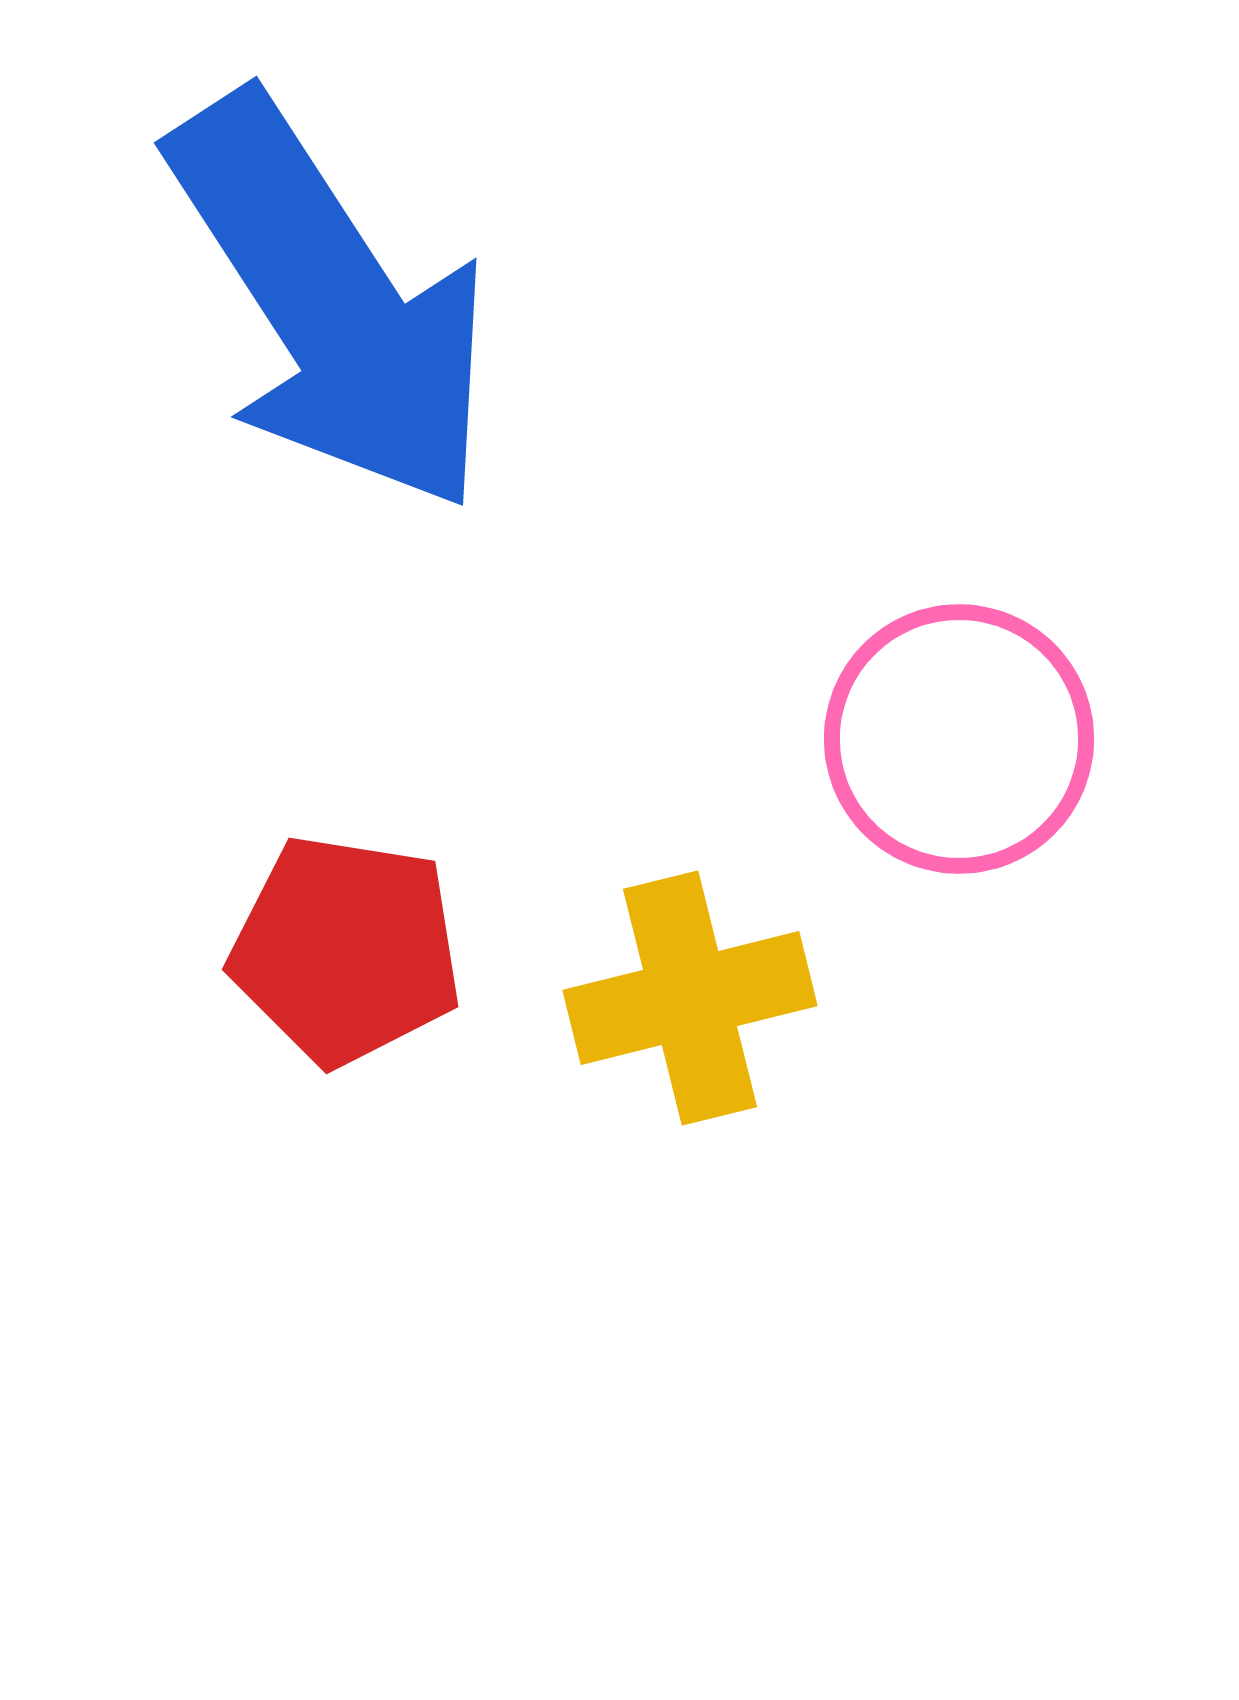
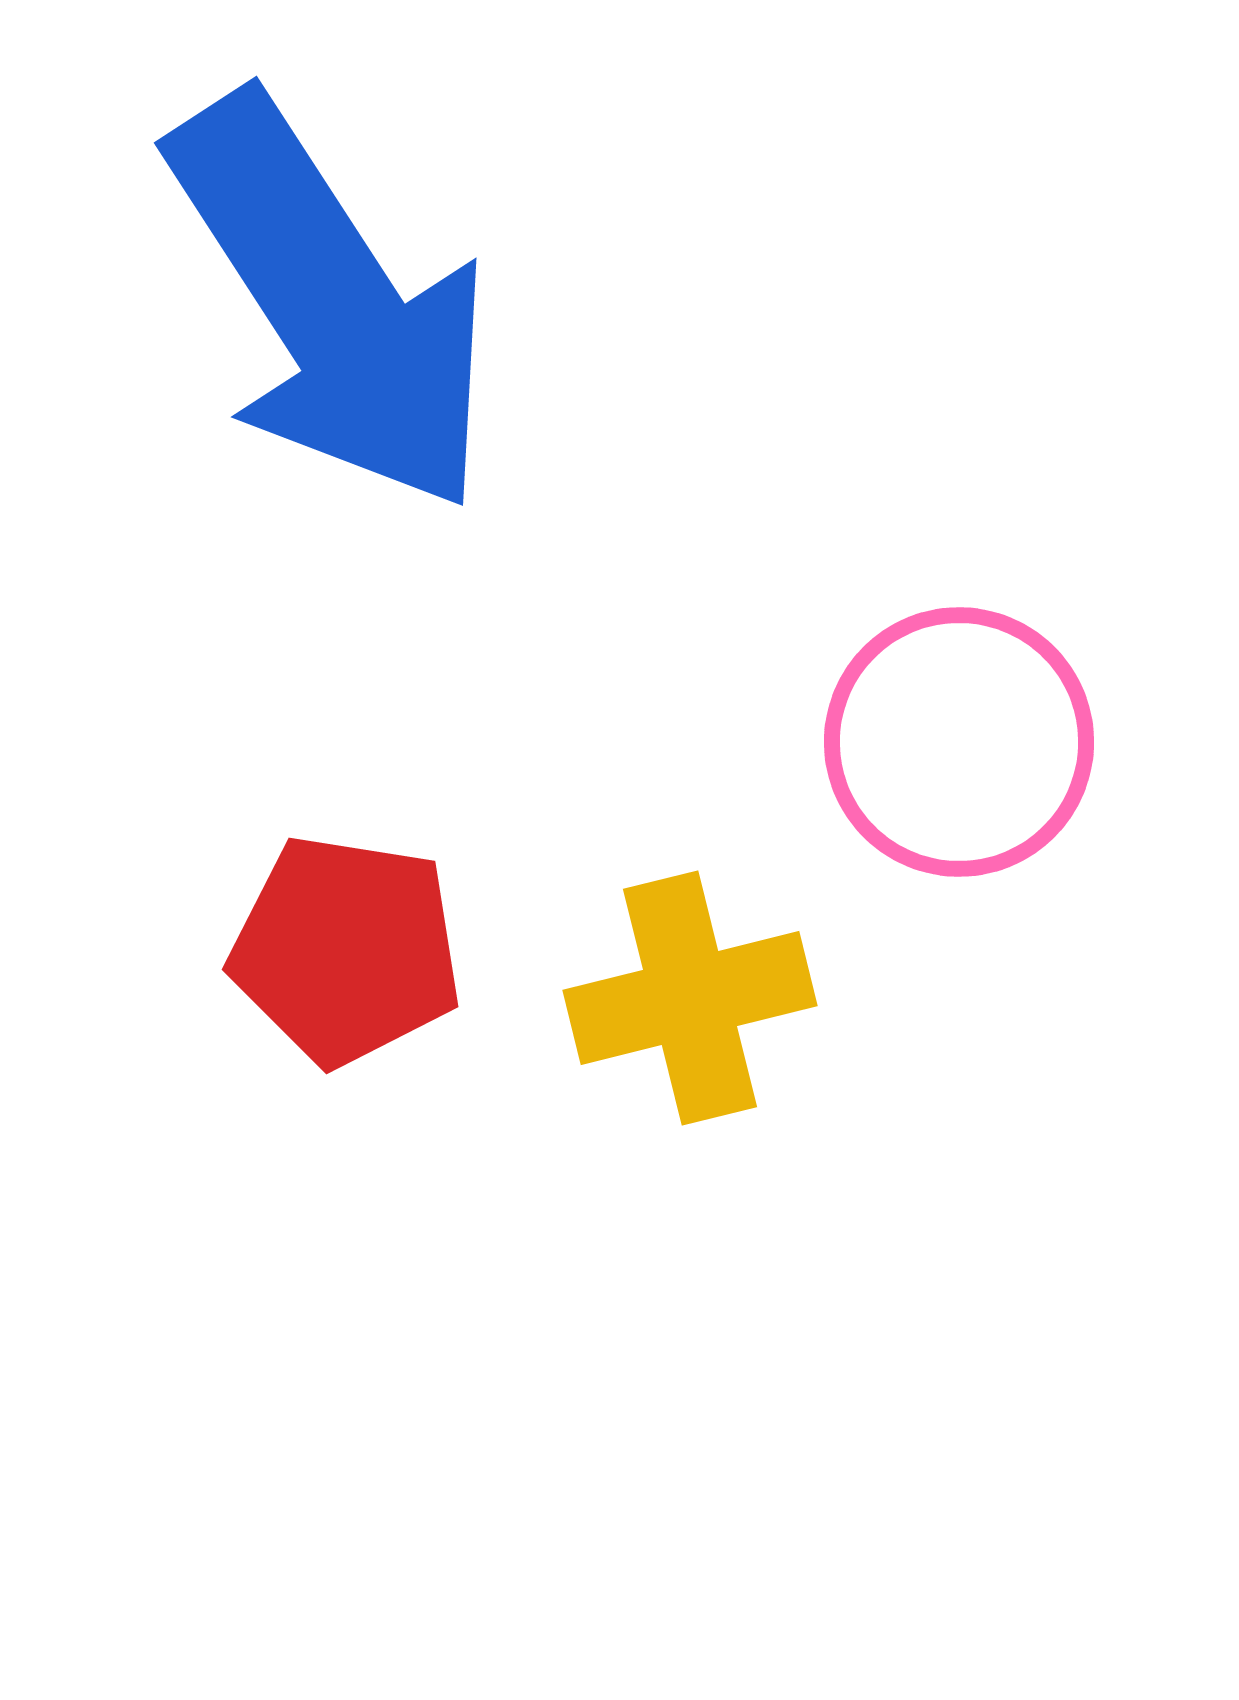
pink circle: moved 3 px down
